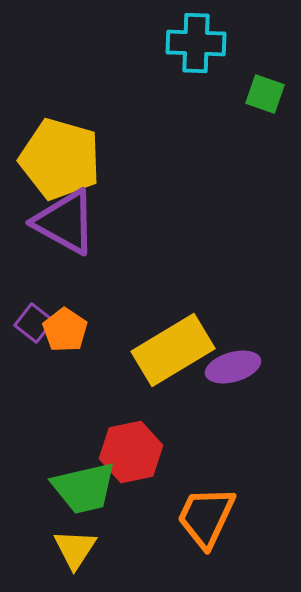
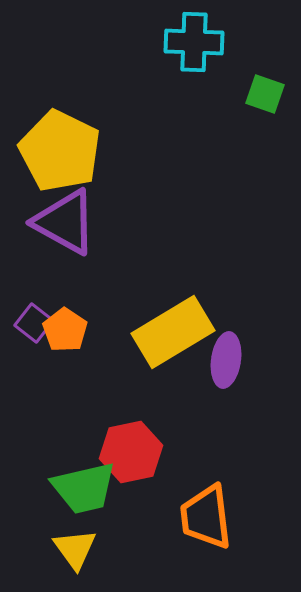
cyan cross: moved 2 px left, 1 px up
yellow pentagon: moved 8 px up; rotated 10 degrees clockwise
yellow rectangle: moved 18 px up
purple ellipse: moved 7 px left, 7 px up; rotated 66 degrees counterclockwise
orange trapezoid: rotated 32 degrees counterclockwise
yellow triangle: rotated 9 degrees counterclockwise
